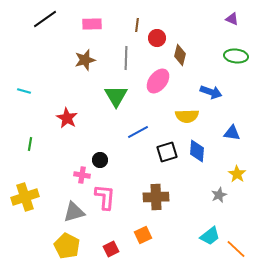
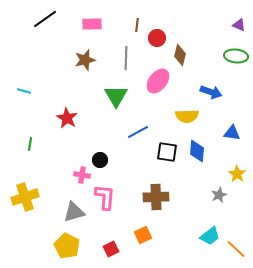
purple triangle: moved 7 px right, 6 px down
black square: rotated 25 degrees clockwise
